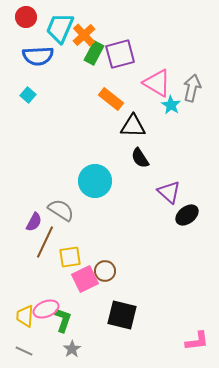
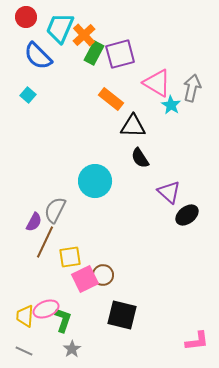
blue semicircle: rotated 48 degrees clockwise
gray semicircle: moved 6 px left; rotated 96 degrees counterclockwise
brown circle: moved 2 px left, 4 px down
